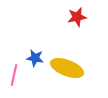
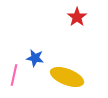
red star: rotated 24 degrees counterclockwise
yellow ellipse: moved 9 px down
